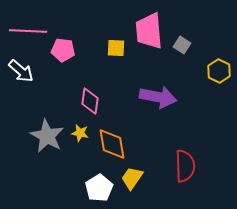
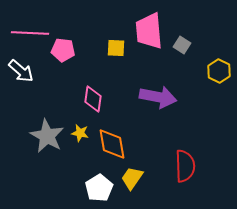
pink line: moved 2 px right, 2 px down
pink diamond: moved 3 px right, 2 px up
